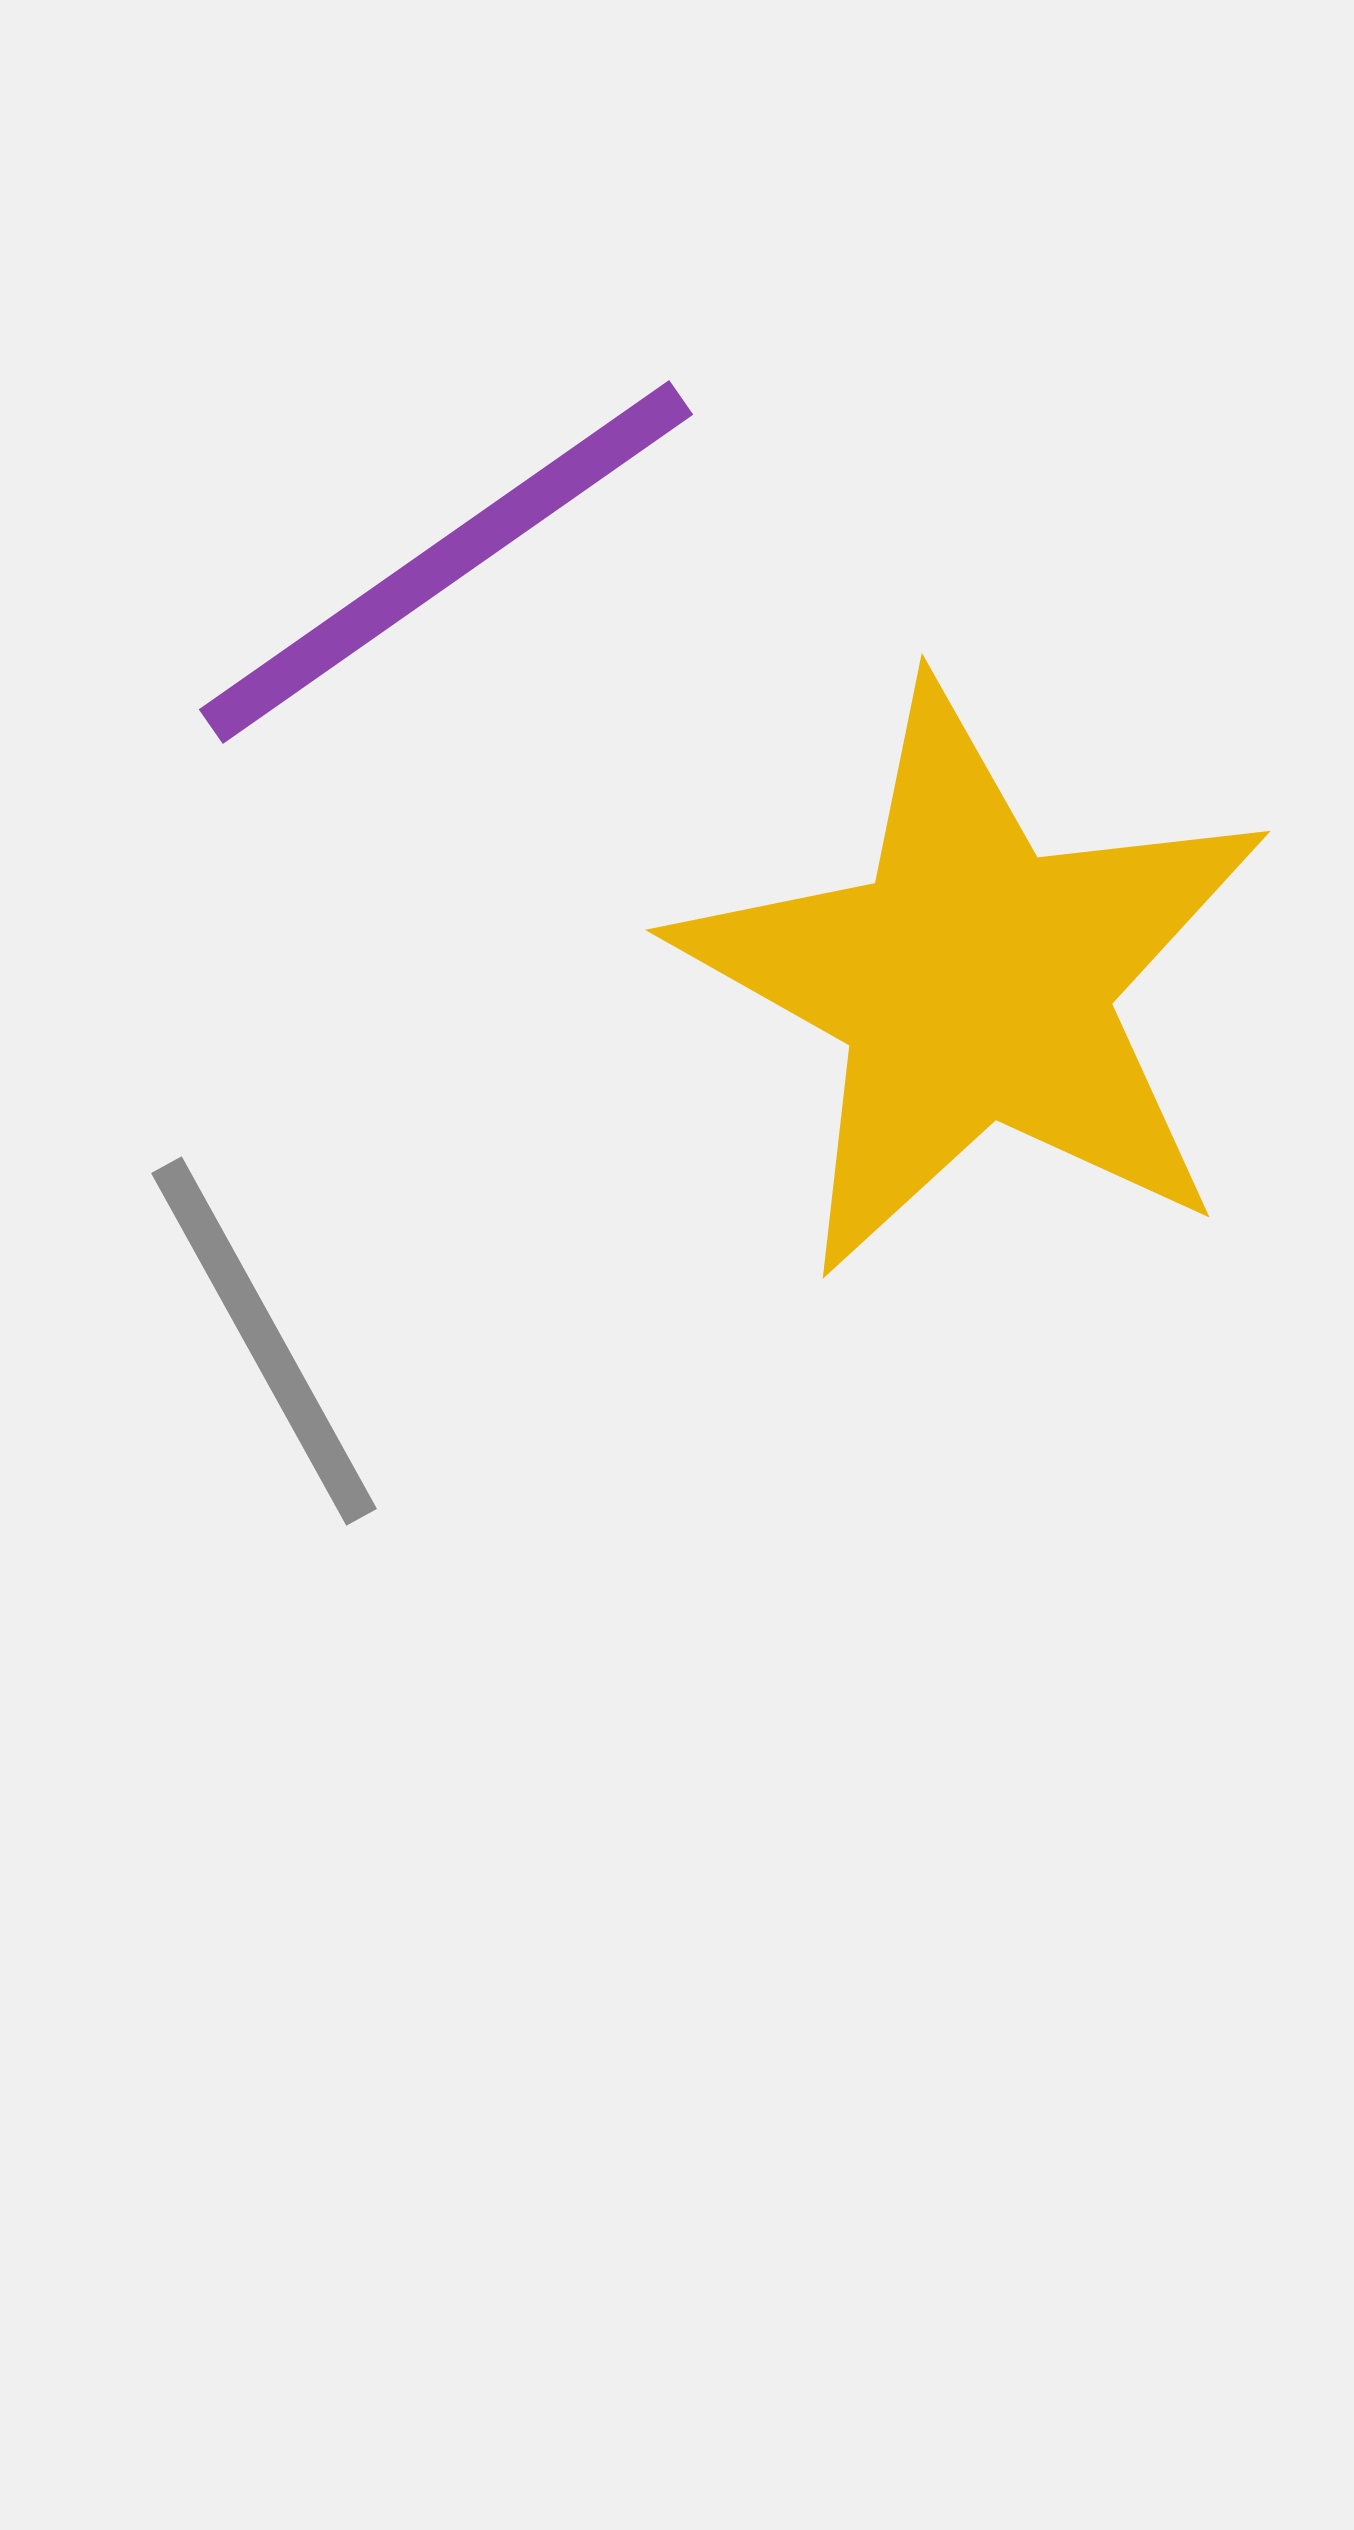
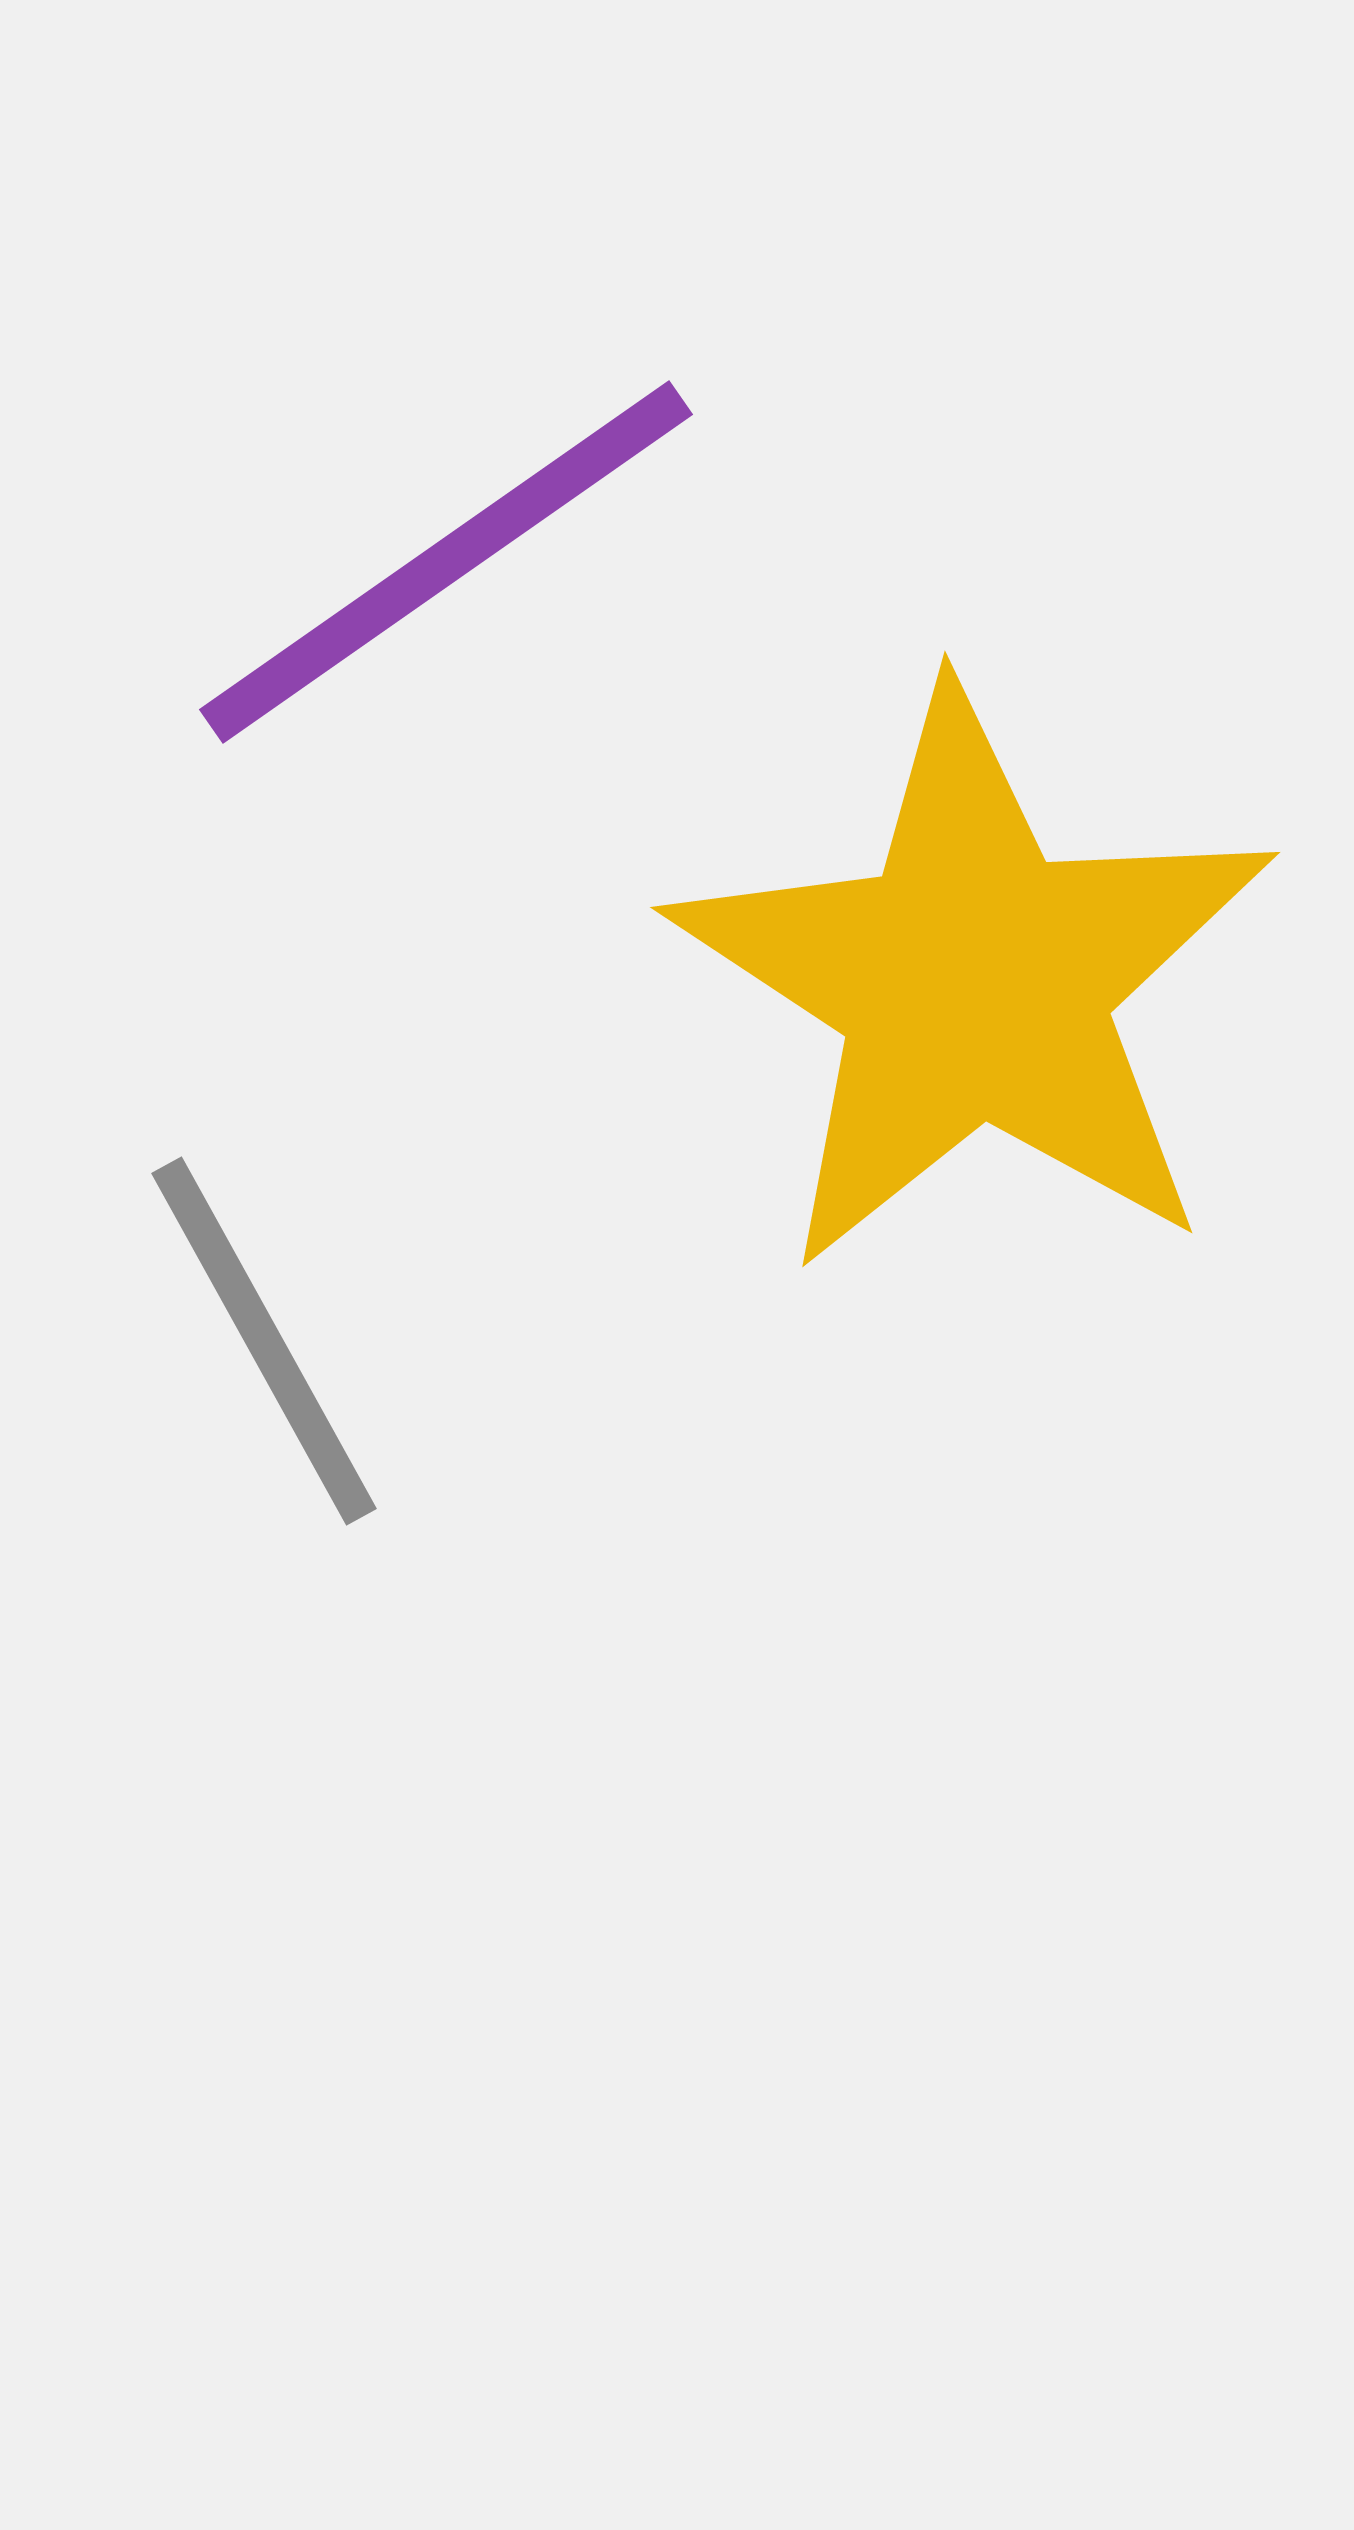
yellow star: rotated 4 degrees clockwise
